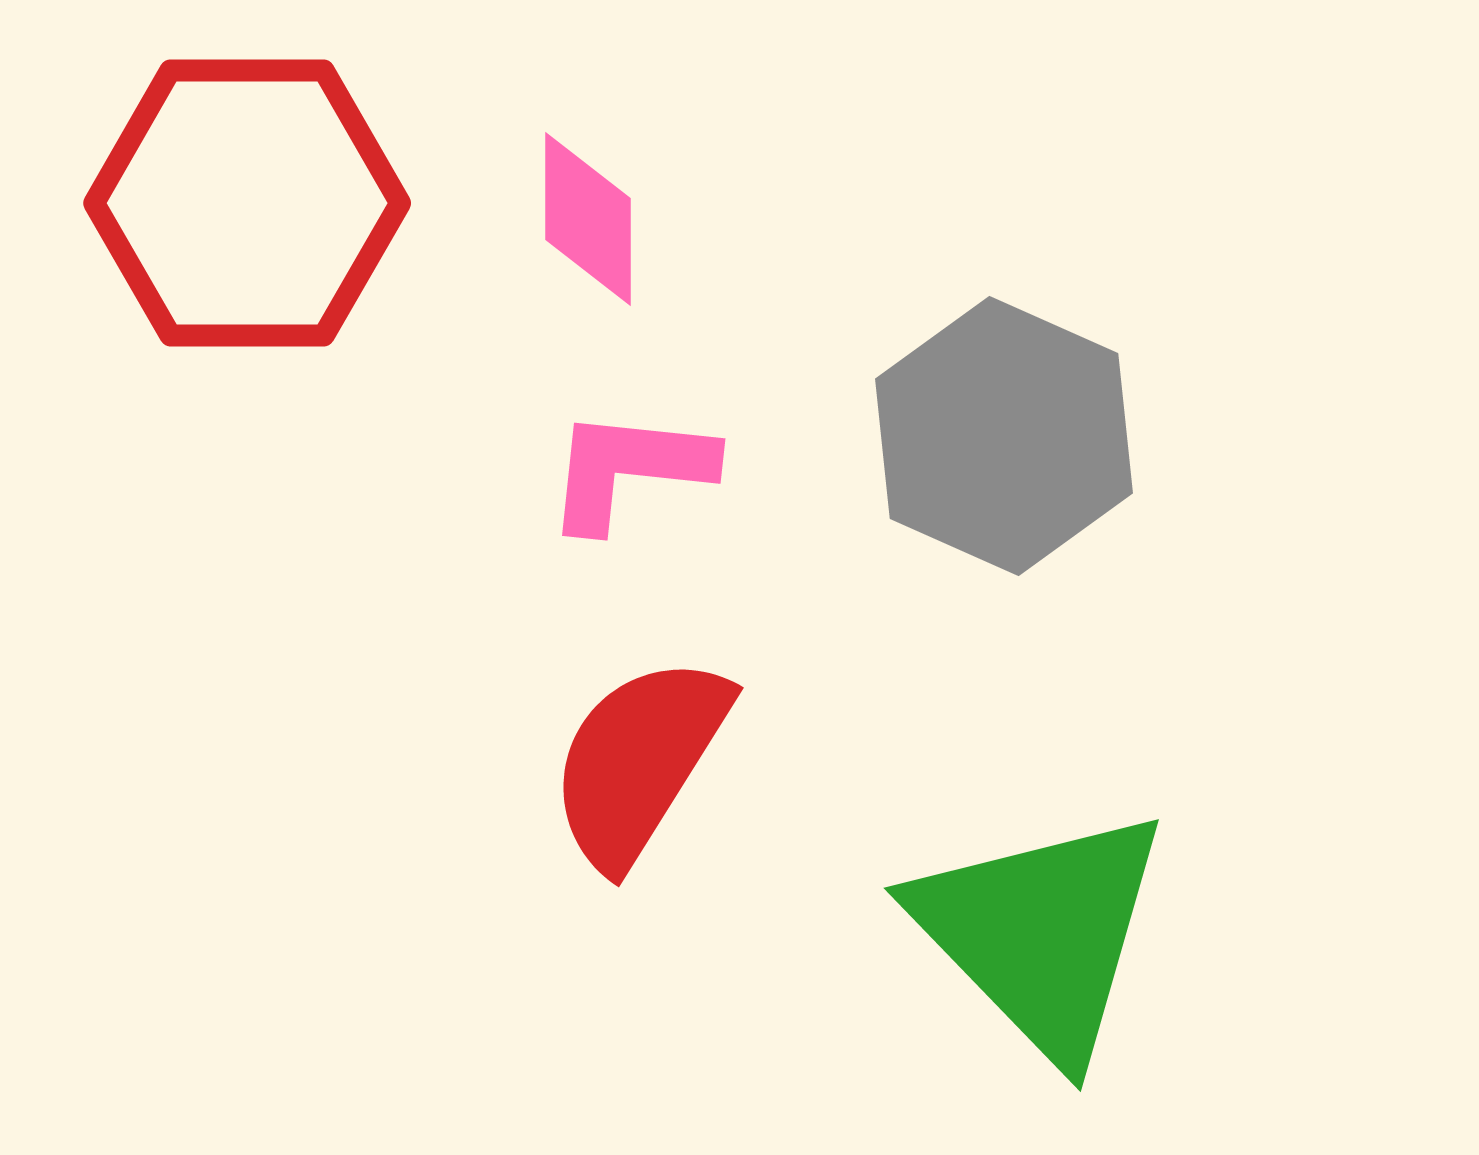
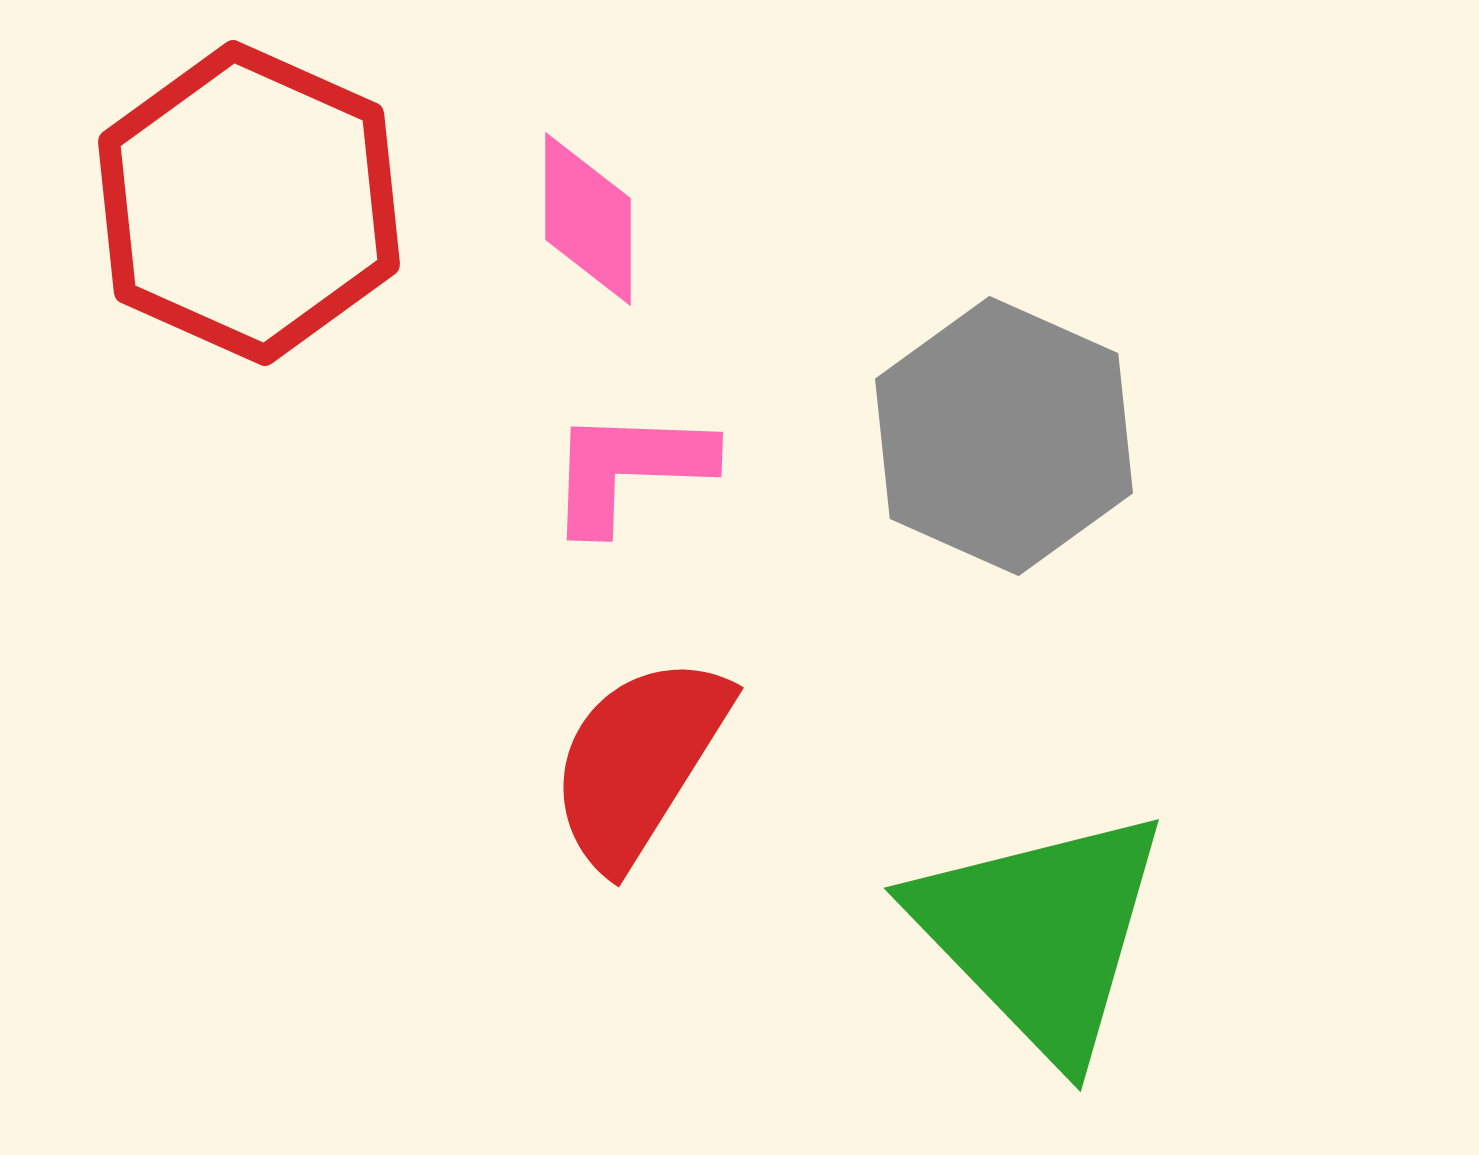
red hexagon: moved 2 px right; rotated 24 degrees clockwise
pink L-shape: rotated 4 degrees counterclockwise
